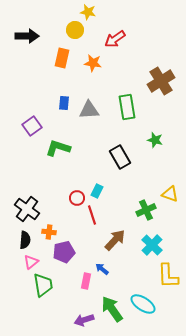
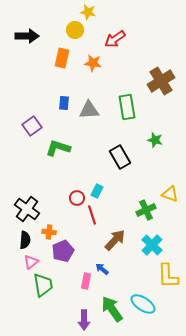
purple pentagon: moved 1 px left, 1 px up; rotated 10 degrees counterclockwise
purple arrow: rotated 72 degrees counterclockwise
